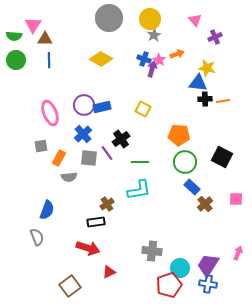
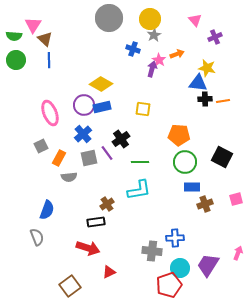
brown triangle at (45, 39): rotated 42 degrees clockwise
yellow diamond at (101, 59): moved 25 px down
blue cross at (144, 59): moved 11 px left, 10 px up
yellow square at (143, 109): rotated 21 degrees counterclockwise
gray square at (41, 146): rotated 16 degrees counterclockwise
gray square at (89, 158): rotated 18 degrees counterclockwise
blue rectangle at (192, 187): rotated 42 degrees counterclockwise
pink square at (236, 199): rotated 16 degrees counterclockwise
brown cross at (205, 204): rotated 21 degrees clockwise
blue cross at (208, 284): moved 33 px left, 46 px up; rotated 12 degrees counterclockwise
